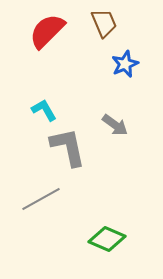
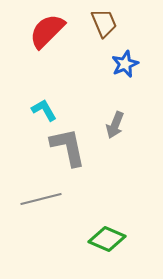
gray arrow: rotated 76 degrees clockwise
gray line: rotated 15 degrees clockwise
